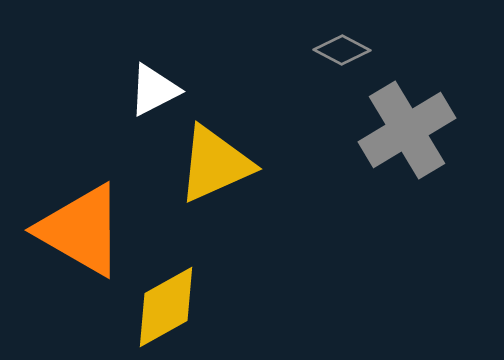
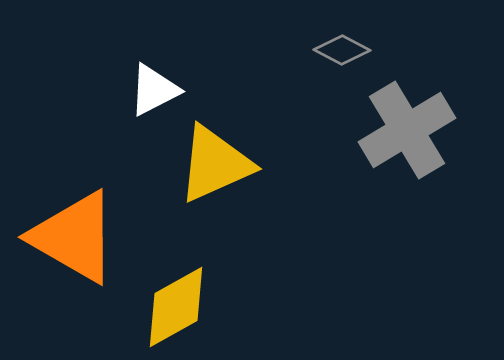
orange triangle: moved 7 px left, 7 px down
yellow diamond: moved 10 px right
